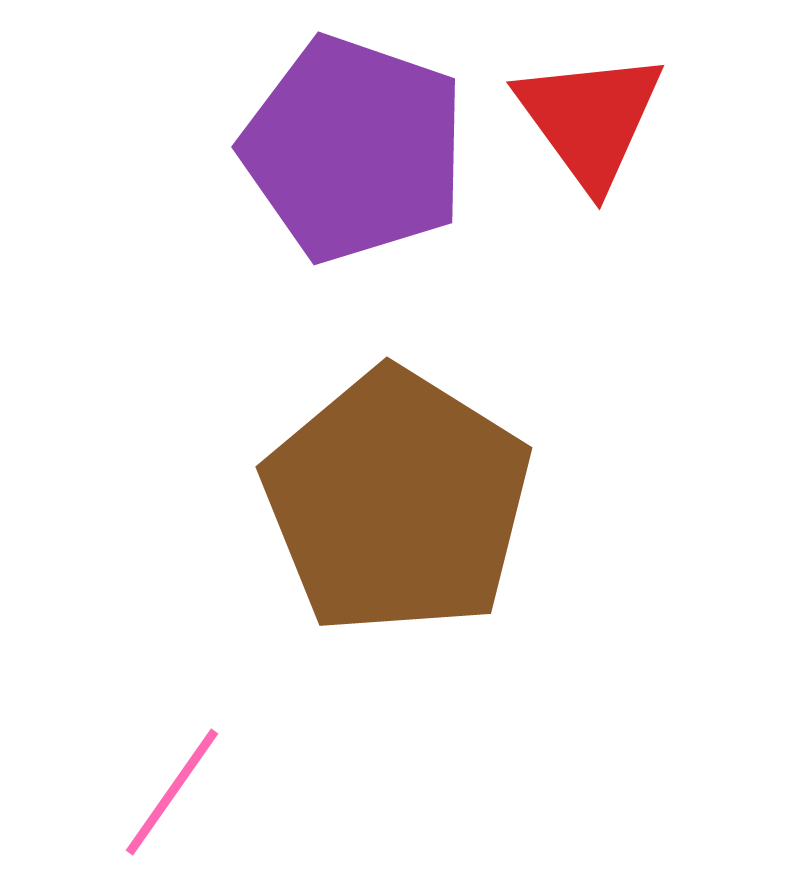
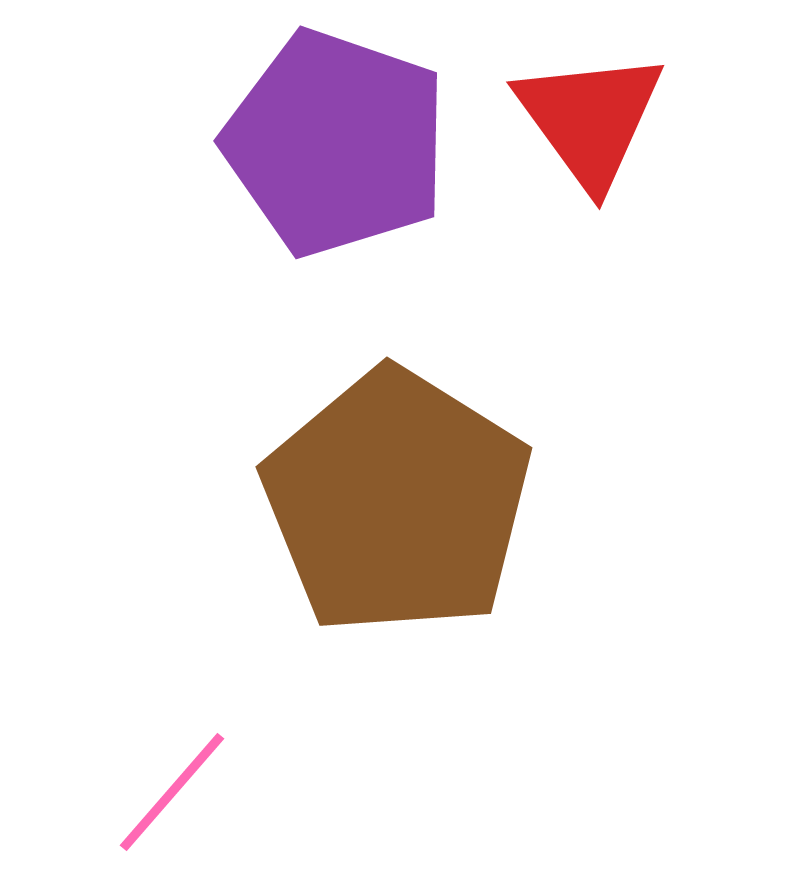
purple pentagon: moved 18 px left, 6 px up
pink line: rotated 6 degrees clockwise
